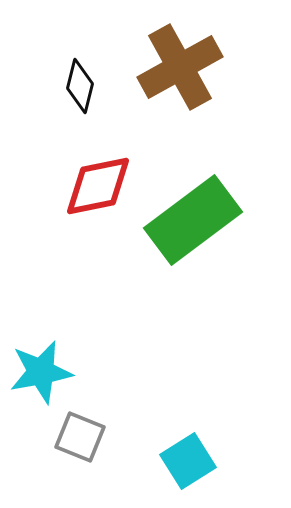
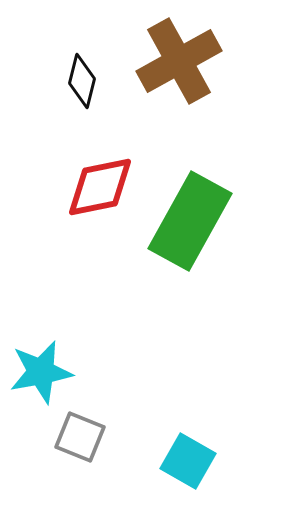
brown cross: moved 1 px left, 6 px up
black diamond: moved 2 px right, 5 px up
red diamond: moved 2 px right, 1 px down
green rectangle: moved 3 px left, 1 px down; rotated 24 degrees counterclockwise
cyan square: rotated 28 degrees counterclockwise
